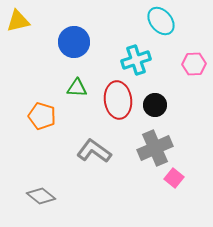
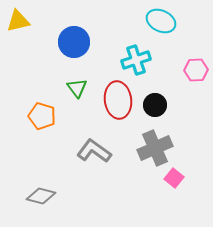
cyan ellipse: rotated 24 degrees counterclockwise
pink hexagon: moved 2 px right, 6 px down
green triangle: rotated 50 degrees clockwise
gray diamond: rotated 24 degrees counterclockwise
